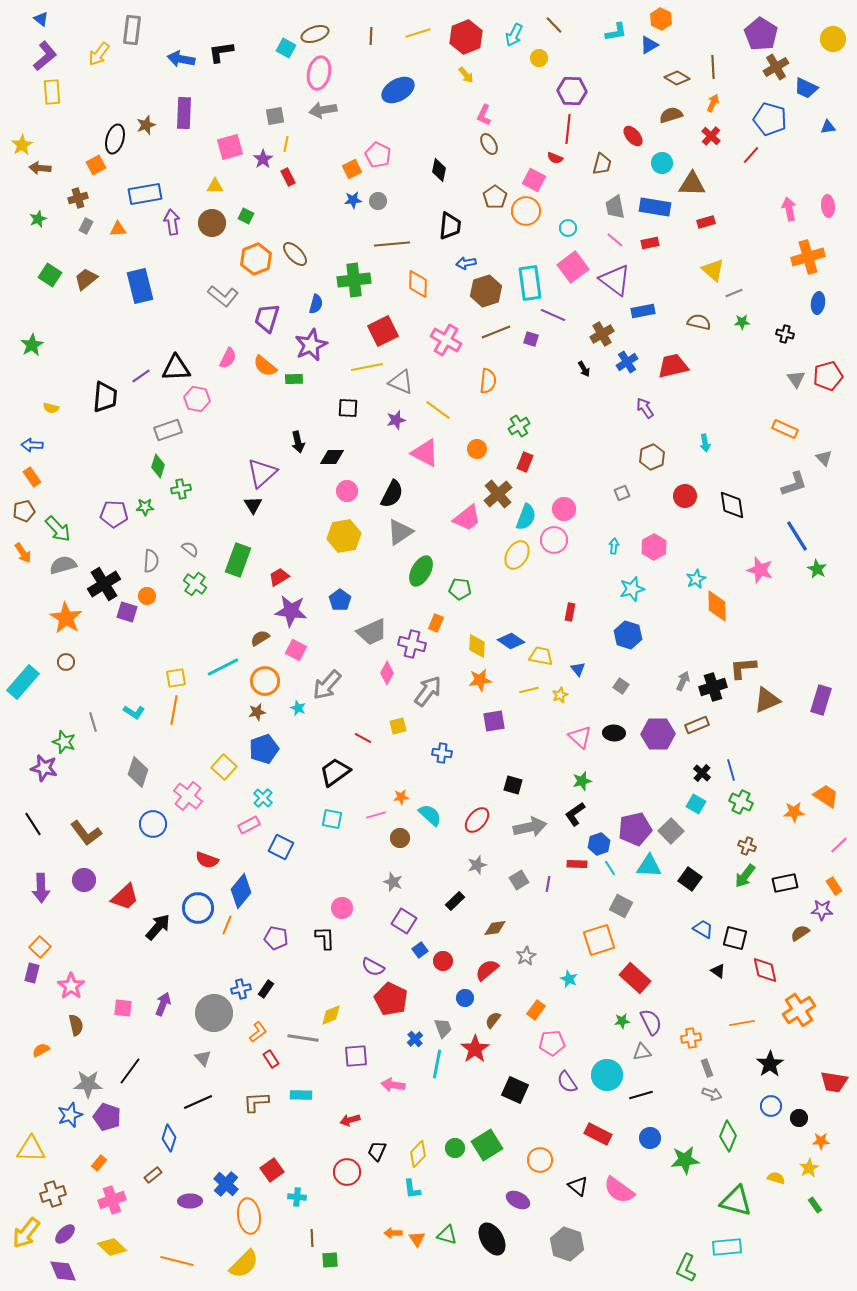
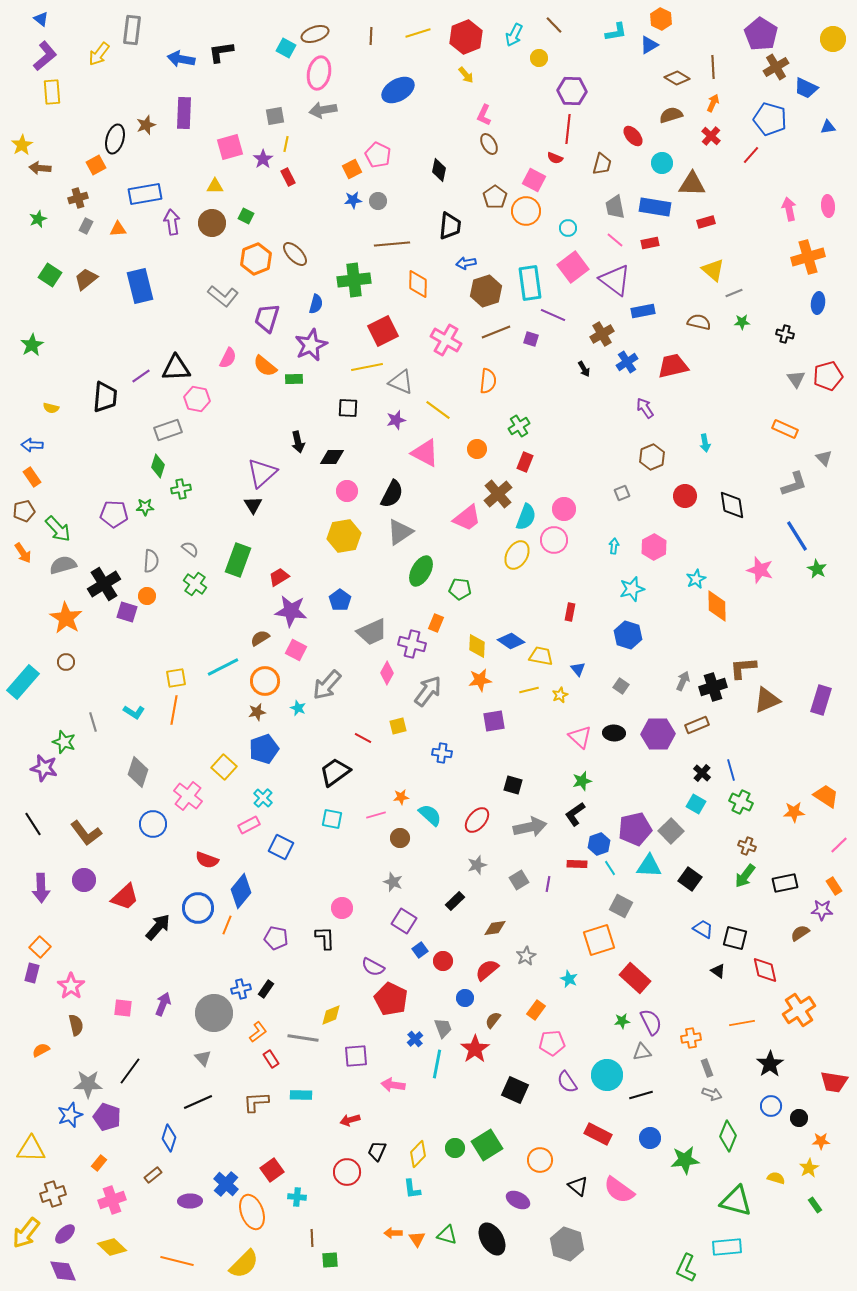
orange ellipse at (249, 1216): moved 3 px right, 4 px up; rotated 12 degrees counterclockwise
